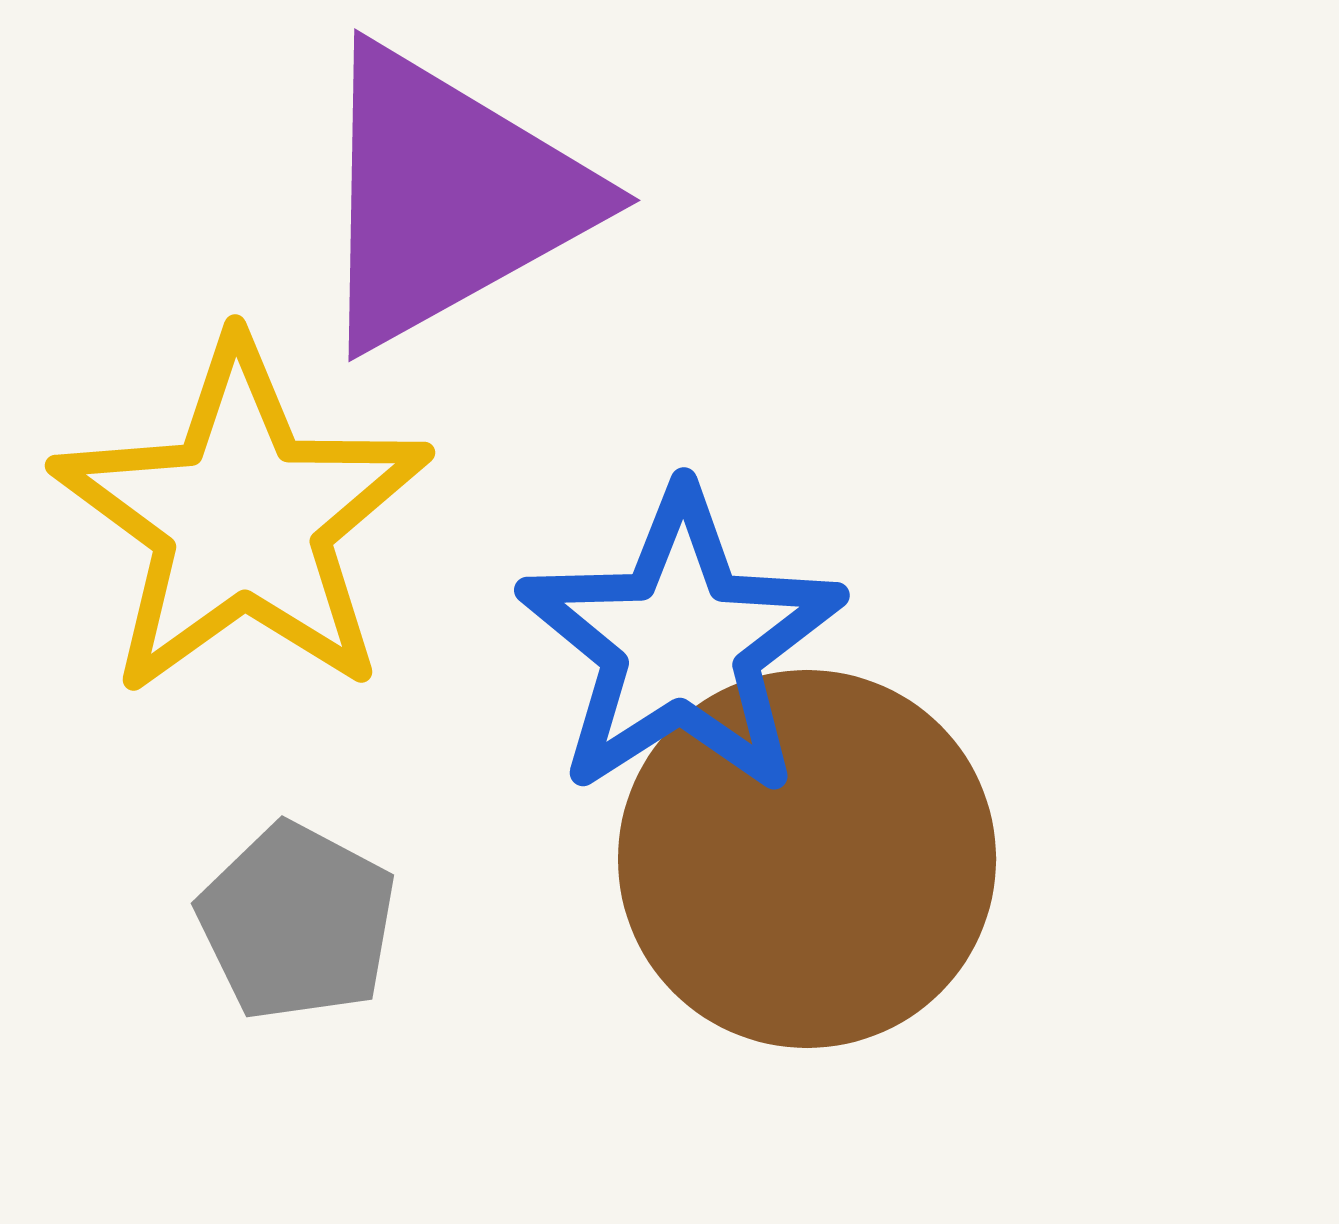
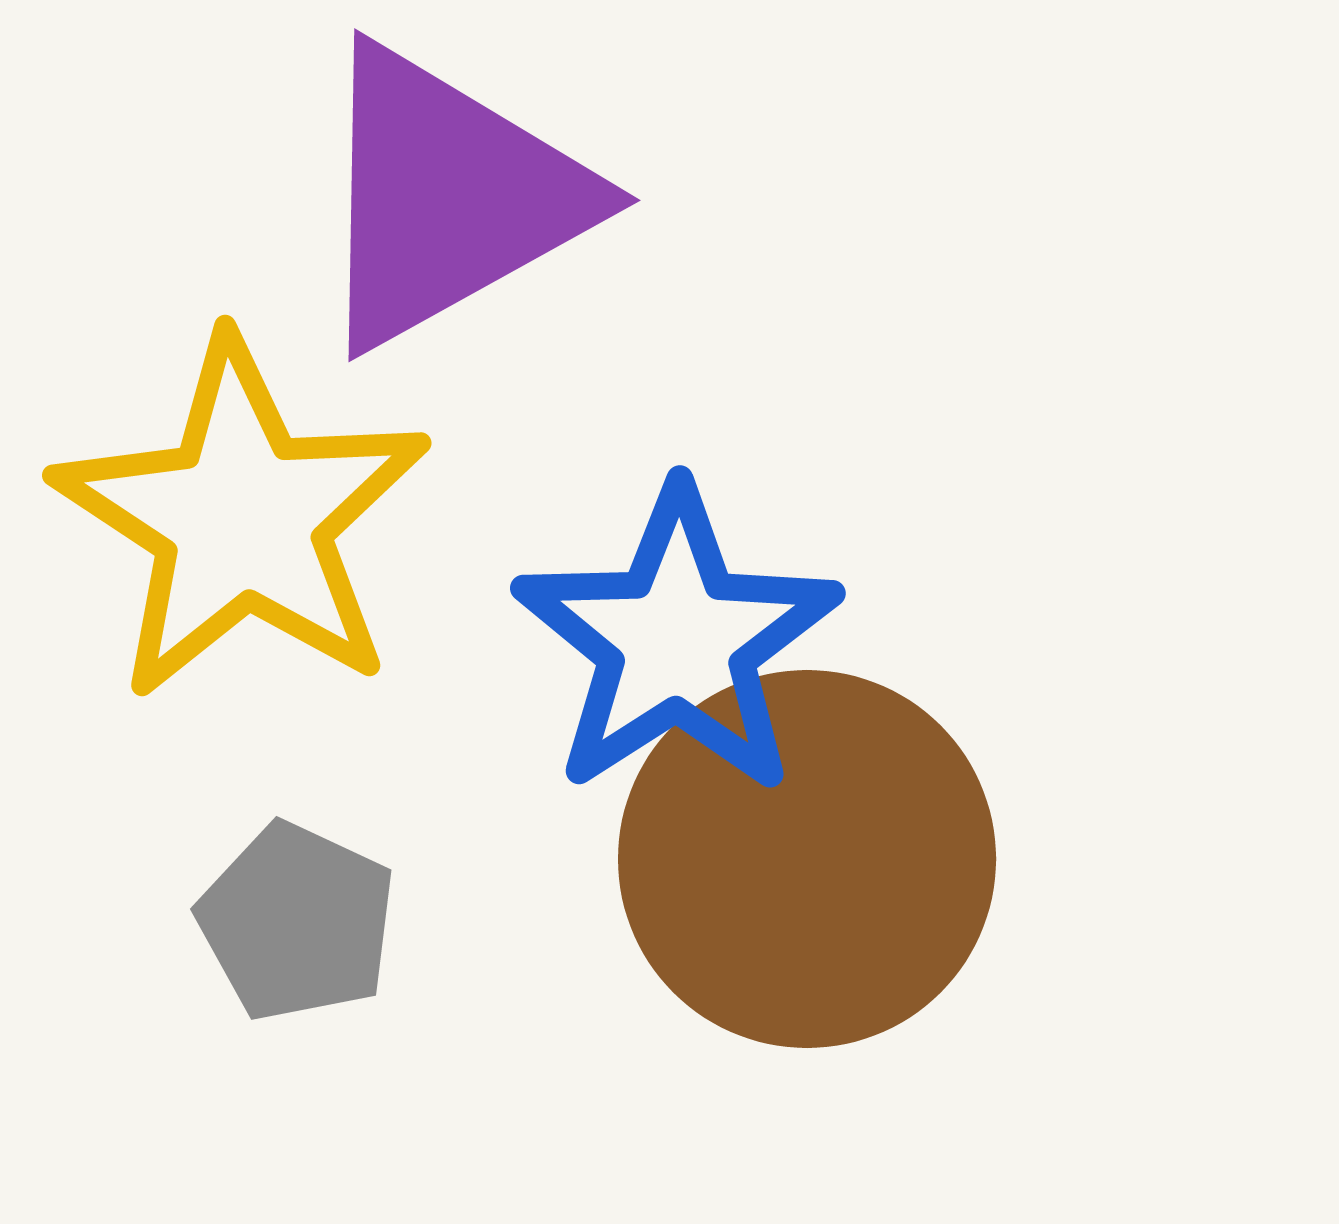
yellow star: rotated 3 degrees counterclockwise
blue star: moved 4 px left, 2 px up
gray pentagon: rotated 3 degrees counterclockwise
